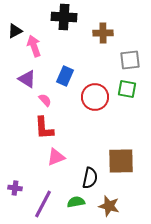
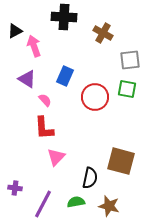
brown cross: rotated 30 degrees clockwise
pink triangle: rotated 24 degrees counterclockwise
brown square: rotated 16 degrees clockwise
